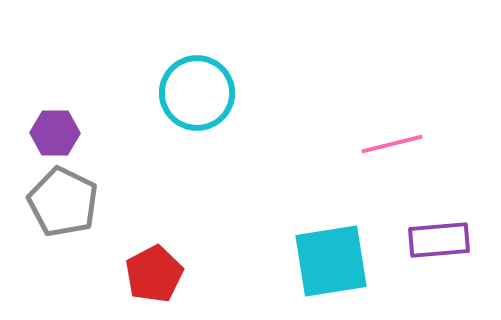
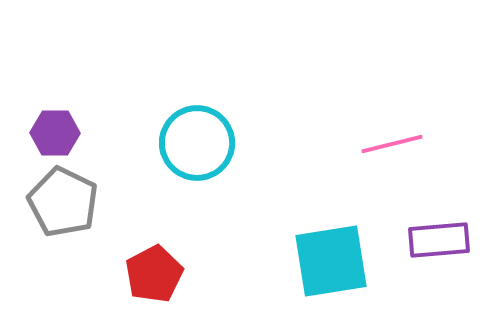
cyan circle: moved 50 px down
